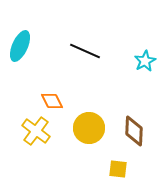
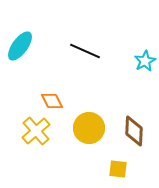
cyan ellipse: rotated 12 degrees clockwise
yellow cross: rotated 12 degrees clockwise
